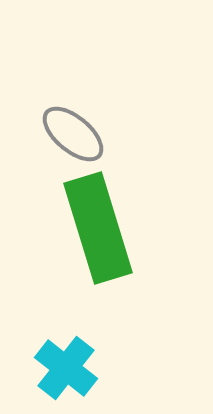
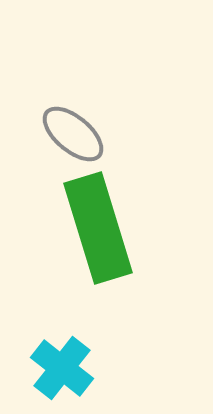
cyan cross: moved 4 px left
